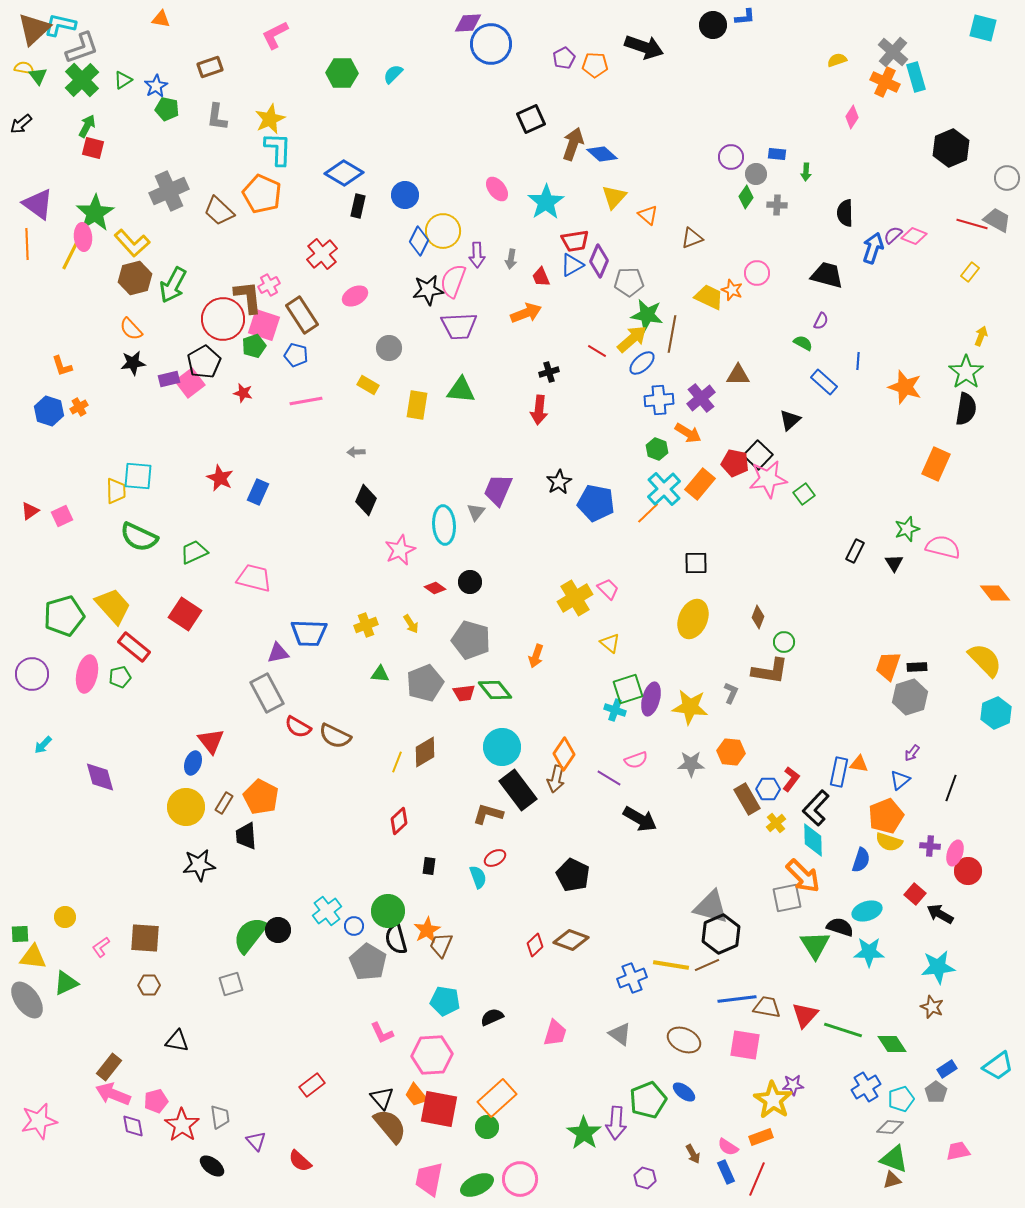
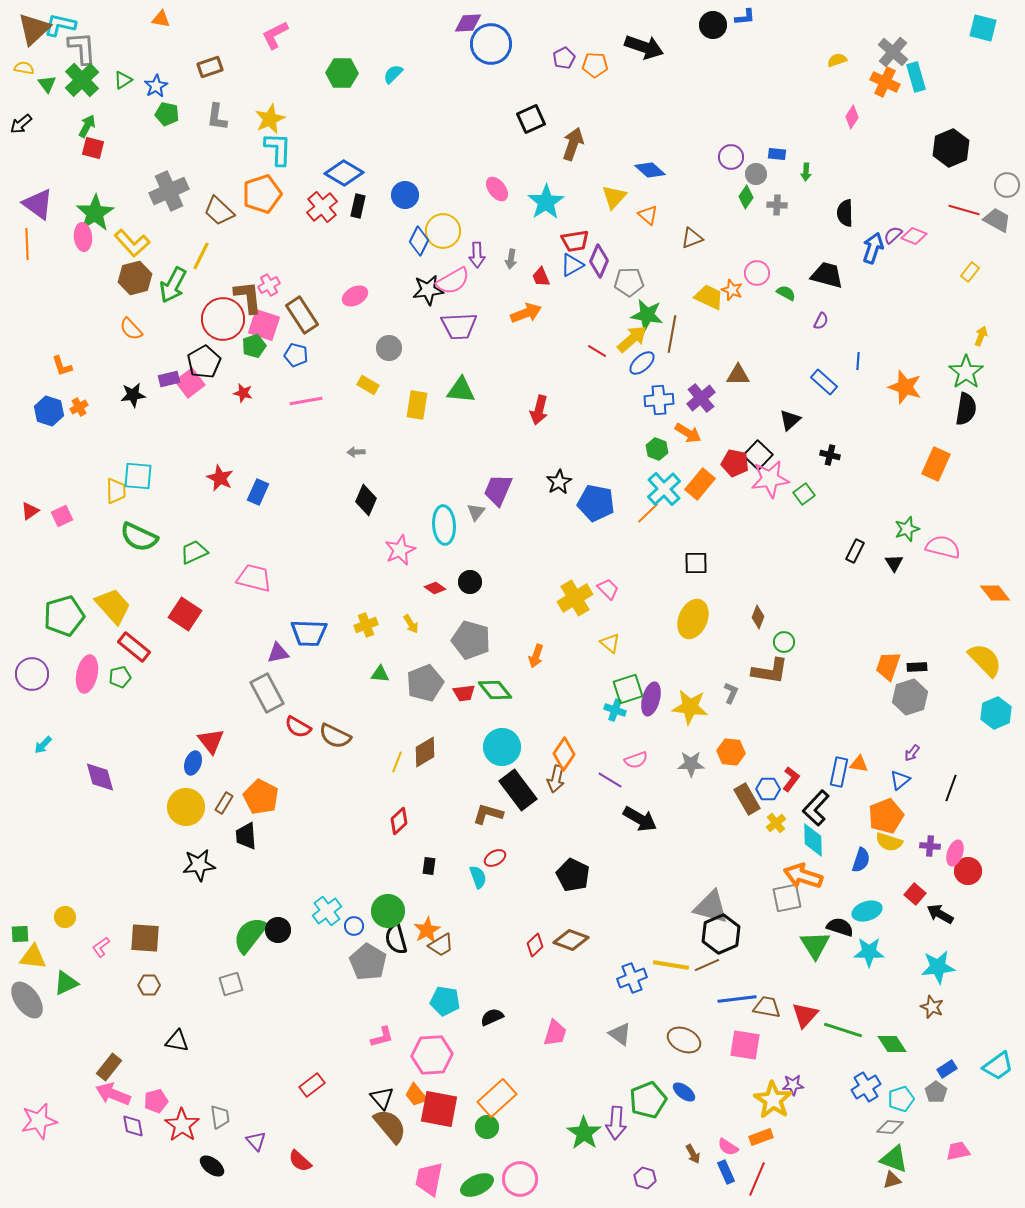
gray L-shape at (82, 48): rotated 75 degrees counterclockwise
green triangle at (38, 76): moved 9 px right, 8 px down
green pentagon at (167, 109): moved 5 px down
blue diamond at (602, 154): moved 48 px right, 16 px down
gray circle at (1007, 178): moved 7 px down
orange pentagon at (262, 194): rotated 30 degrees clockwise
red line at (972, 224): moved 8 px left, 14 px up
red cross at (322, 254): moved 47 px up
yellow line at (70, 256): moved 131 px right
pink semicircle at (453, 281): rotated 140 degrees counterclockwise
green semicircle at (803, 343): moved 17 px left, 50 px up
black star at (133, 363): moved 32 px down
black cross at (549, 372): moved 281 px right, 83 px down; rotated 30 degrees clockwise
red arrow at (539, 410): rotated 8 degrees clockwise
pink star at (768, 479): moved 2 px right
purple line at (609, 778): moved 1 px right, 2 px down
orange arrow at (803, 876): rotated 153 degrees clockwise
brown trapezoid at (441, 945): rotated 144 degrees counterclockwise
pink L-shape at (382, 1033): moved 4 px down; rotated 80 degrees counterclockwise
